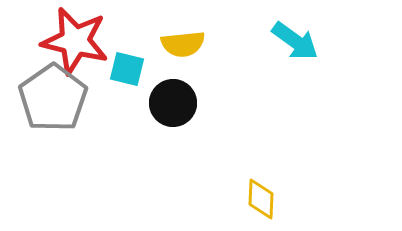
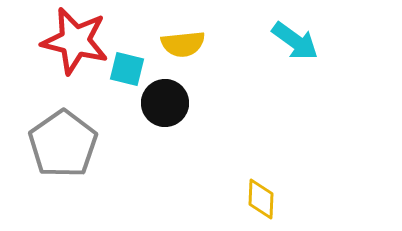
gray pentagon: moved 10 px right, 46 px down
black circle: moved 8 px left
